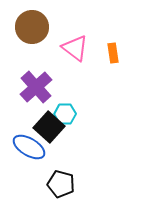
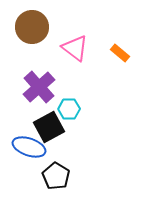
orange rectangle: moved 7 px right; rotated 42 degrees counterclockwise
purple cross: moved 3 px right
cyan hexagon: moved 4 px right, 5 px up
black square: rotated 20 degrees clockwise
blue ellipse: rotated 12 degrees counterclockwise
black pentagon: moved 5 px left, 8 px up; rotated 16 degrees clockwise
